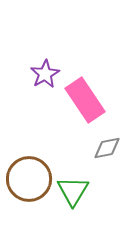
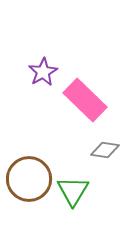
purple star: moved 2 px left, 2 px up
pink rectangle: rotated 12 degrees counterclockwise
gray diamond: moved 2 px left, 2 px down; rotated 20 degrees clockwise
